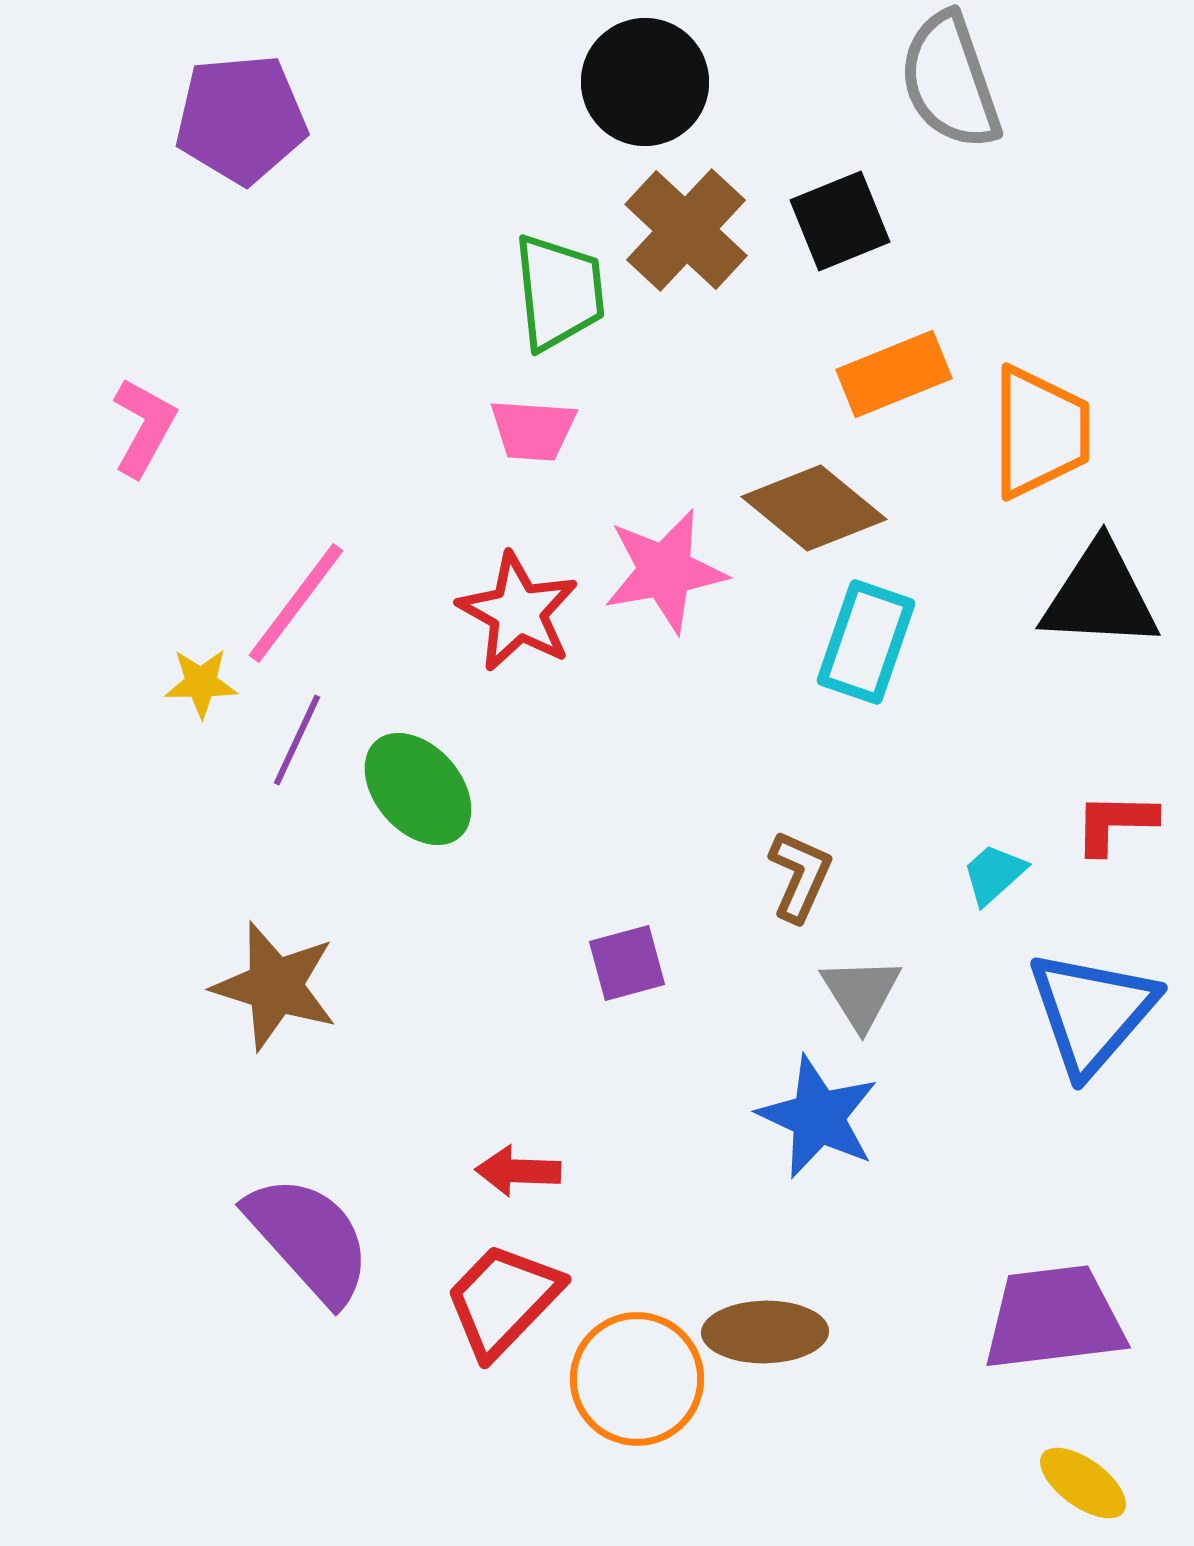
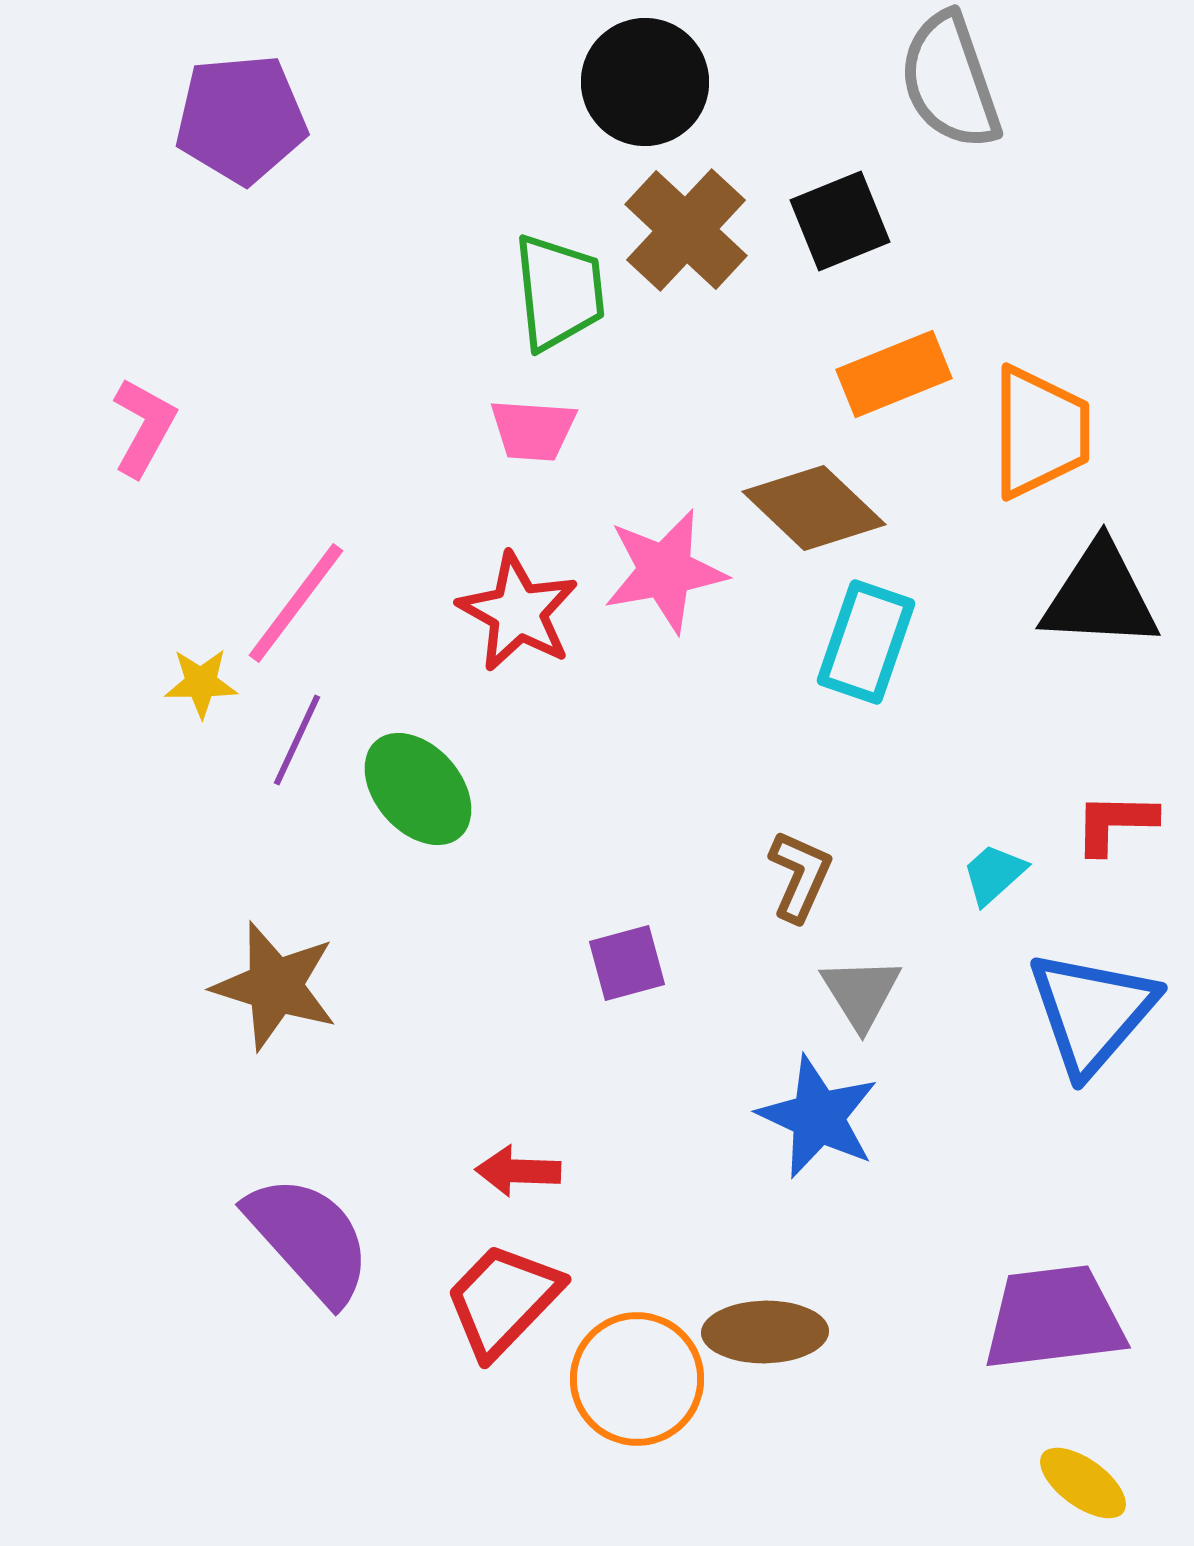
brown diamond: rotated 4 degrees clockwise
